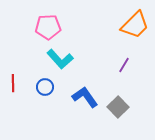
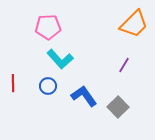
orange trapezoid: moved 1 px left, 1 px up
blue circle: moved 3 px right, 1 px up
blue L-shape: moved 1 px left, 1 px up
